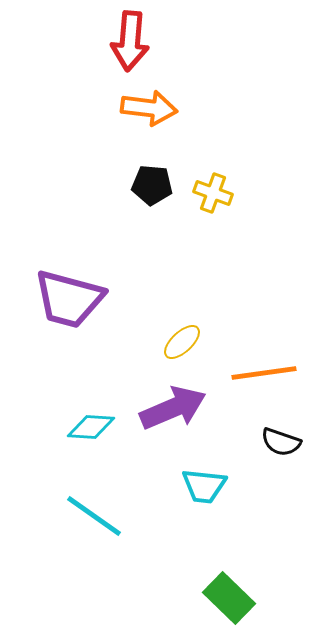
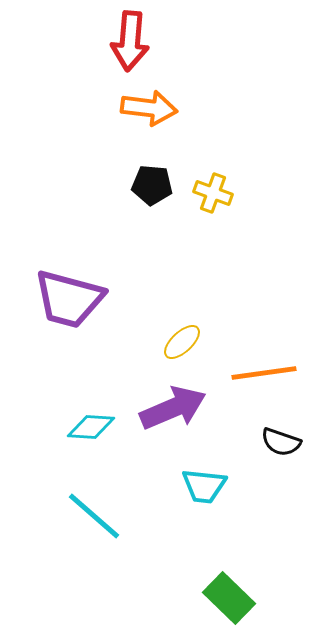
cyan line: rotated 6 degrees clockwise
